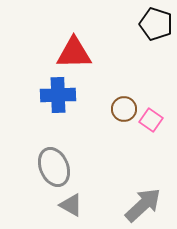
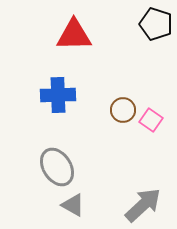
red triangle: moved 18 px up
brown circle: moved 1 px left, 1 px down
gray ellipse: moved 3 px right; rotated 9 degrees counterclockwise
gray triangle: moved 2 px right
